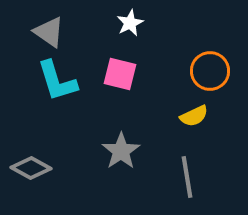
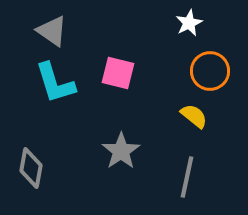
white star: moved 59 px right
gray triangle: moved 3 px right, 1 px up
pink square: moved 2 px left, 1 px up
cyan L-shape: moved 2 px left, 2 px down
yellow semicircle: rotated 116 degrees counterclockwise
gray diamond: rotated 72 degrees clockwise
gray line: rotated 21 degrees clockwise
